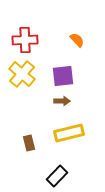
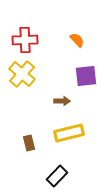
purple square: moved 23 px right
